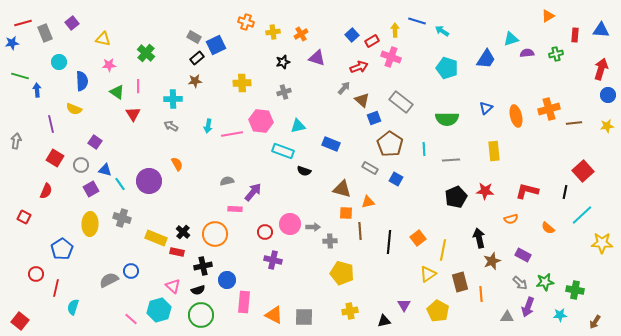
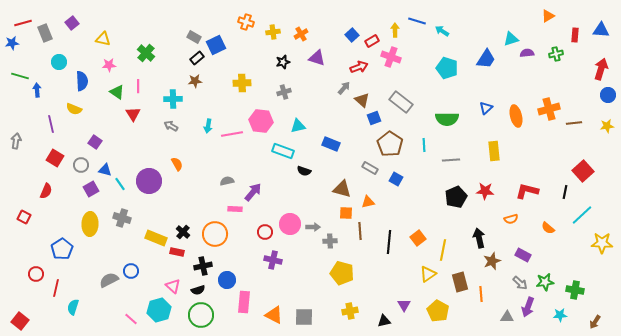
cyan line at (424, 149): moved 4 px up
